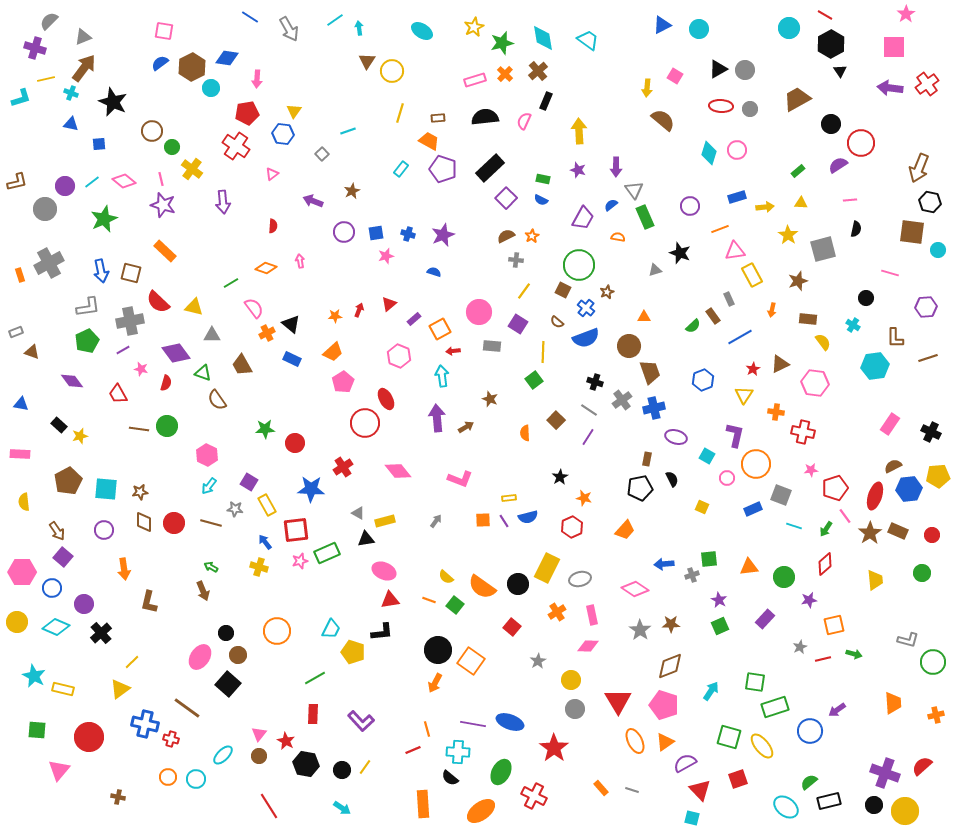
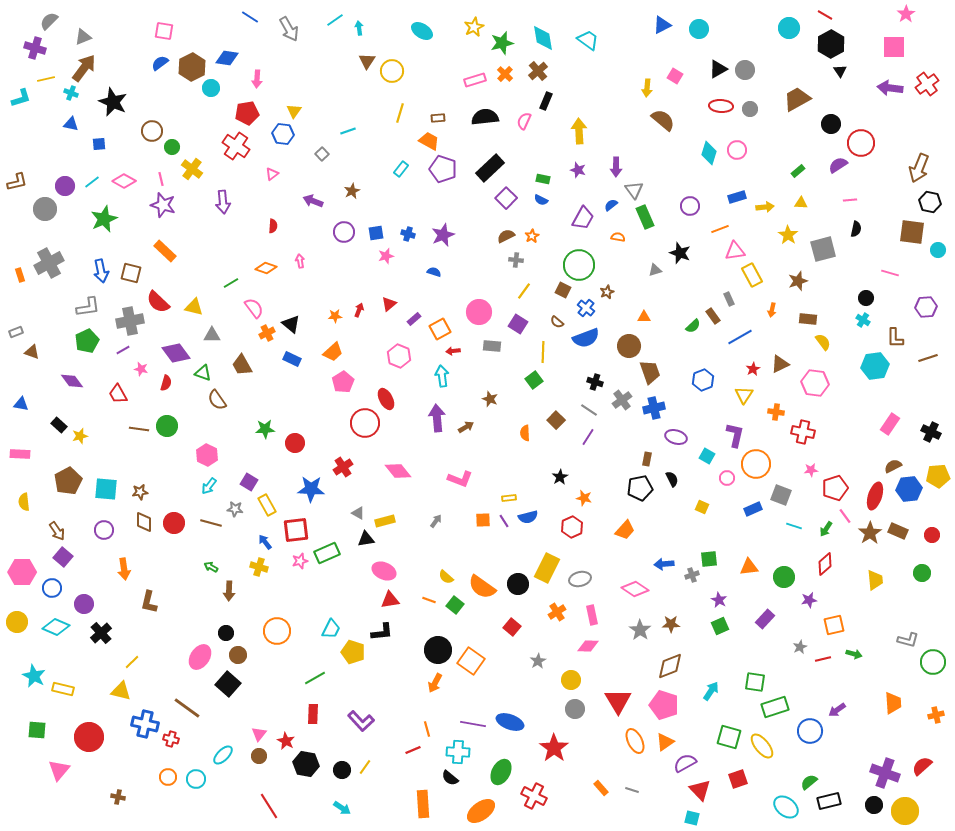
pink diamond at (124, 181): rotated 10 degrees counterclockwise
cyan cross at (853, 325): moved 10 px right, 5 px up
brown arrow at (203, 591): moved 26 px right; rotated 24 degrees clockwise
yellow triangle at (120, 689): moved 1 px right, 2 px down; rotated 50 degrees clockwise
